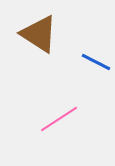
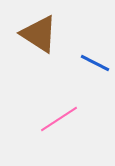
blue line: moved 1 px left, 1 px down
